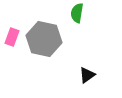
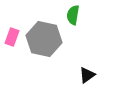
green semicircle: moved 4 px left, 2 px down
